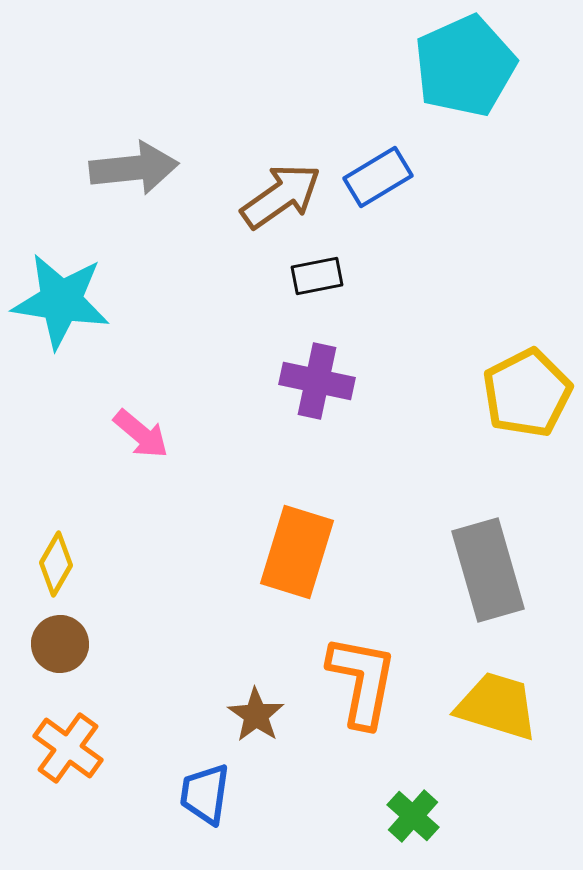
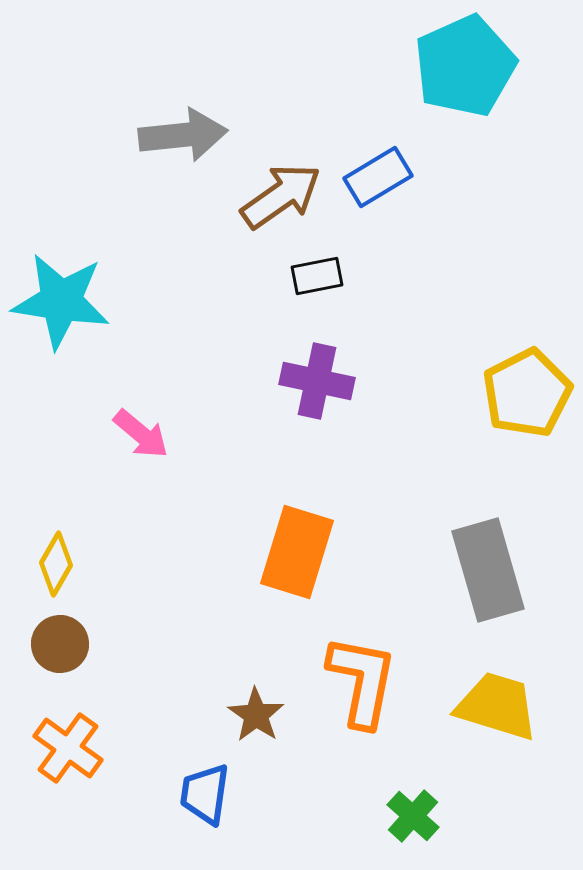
gray arrow: moved 49 px right, 33 px up
